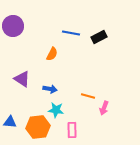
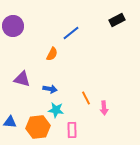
blue line: rotated 48 degrees counterclockwise
black rectangle: moved 18 px right, 17 px up
purple triangle: rotated 18 degrees counterclockwise
orange line: moved 2 px left, 2 px down; rotated 48 degrees clockwise
pink arrow: rotated 24 degrees counterclockwise
